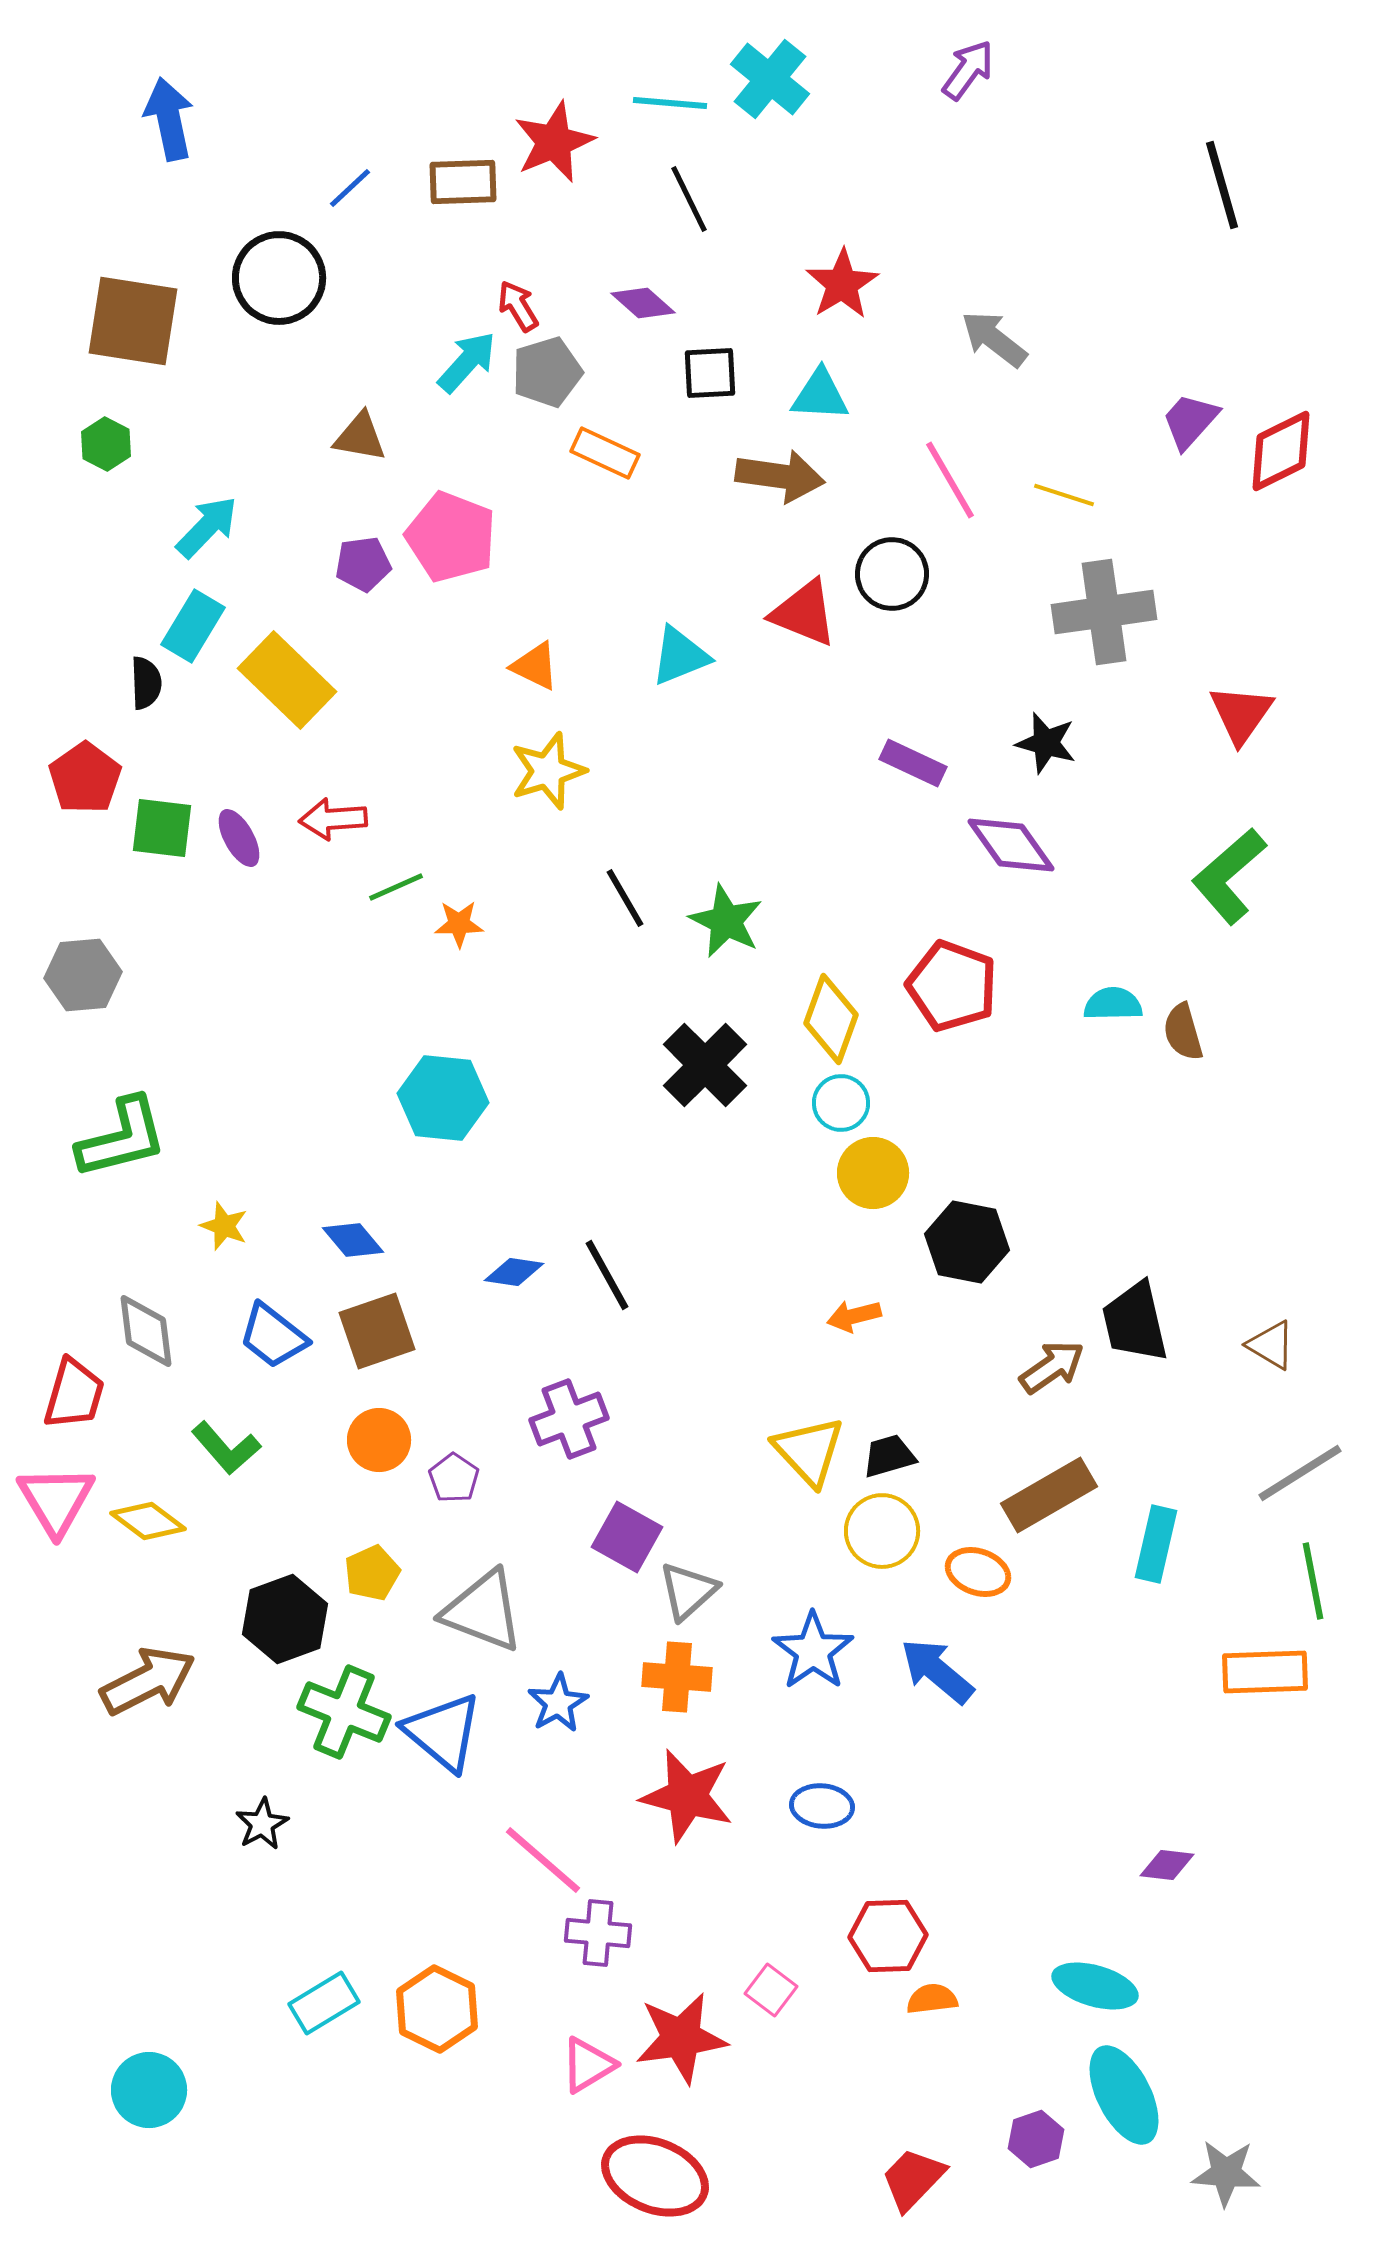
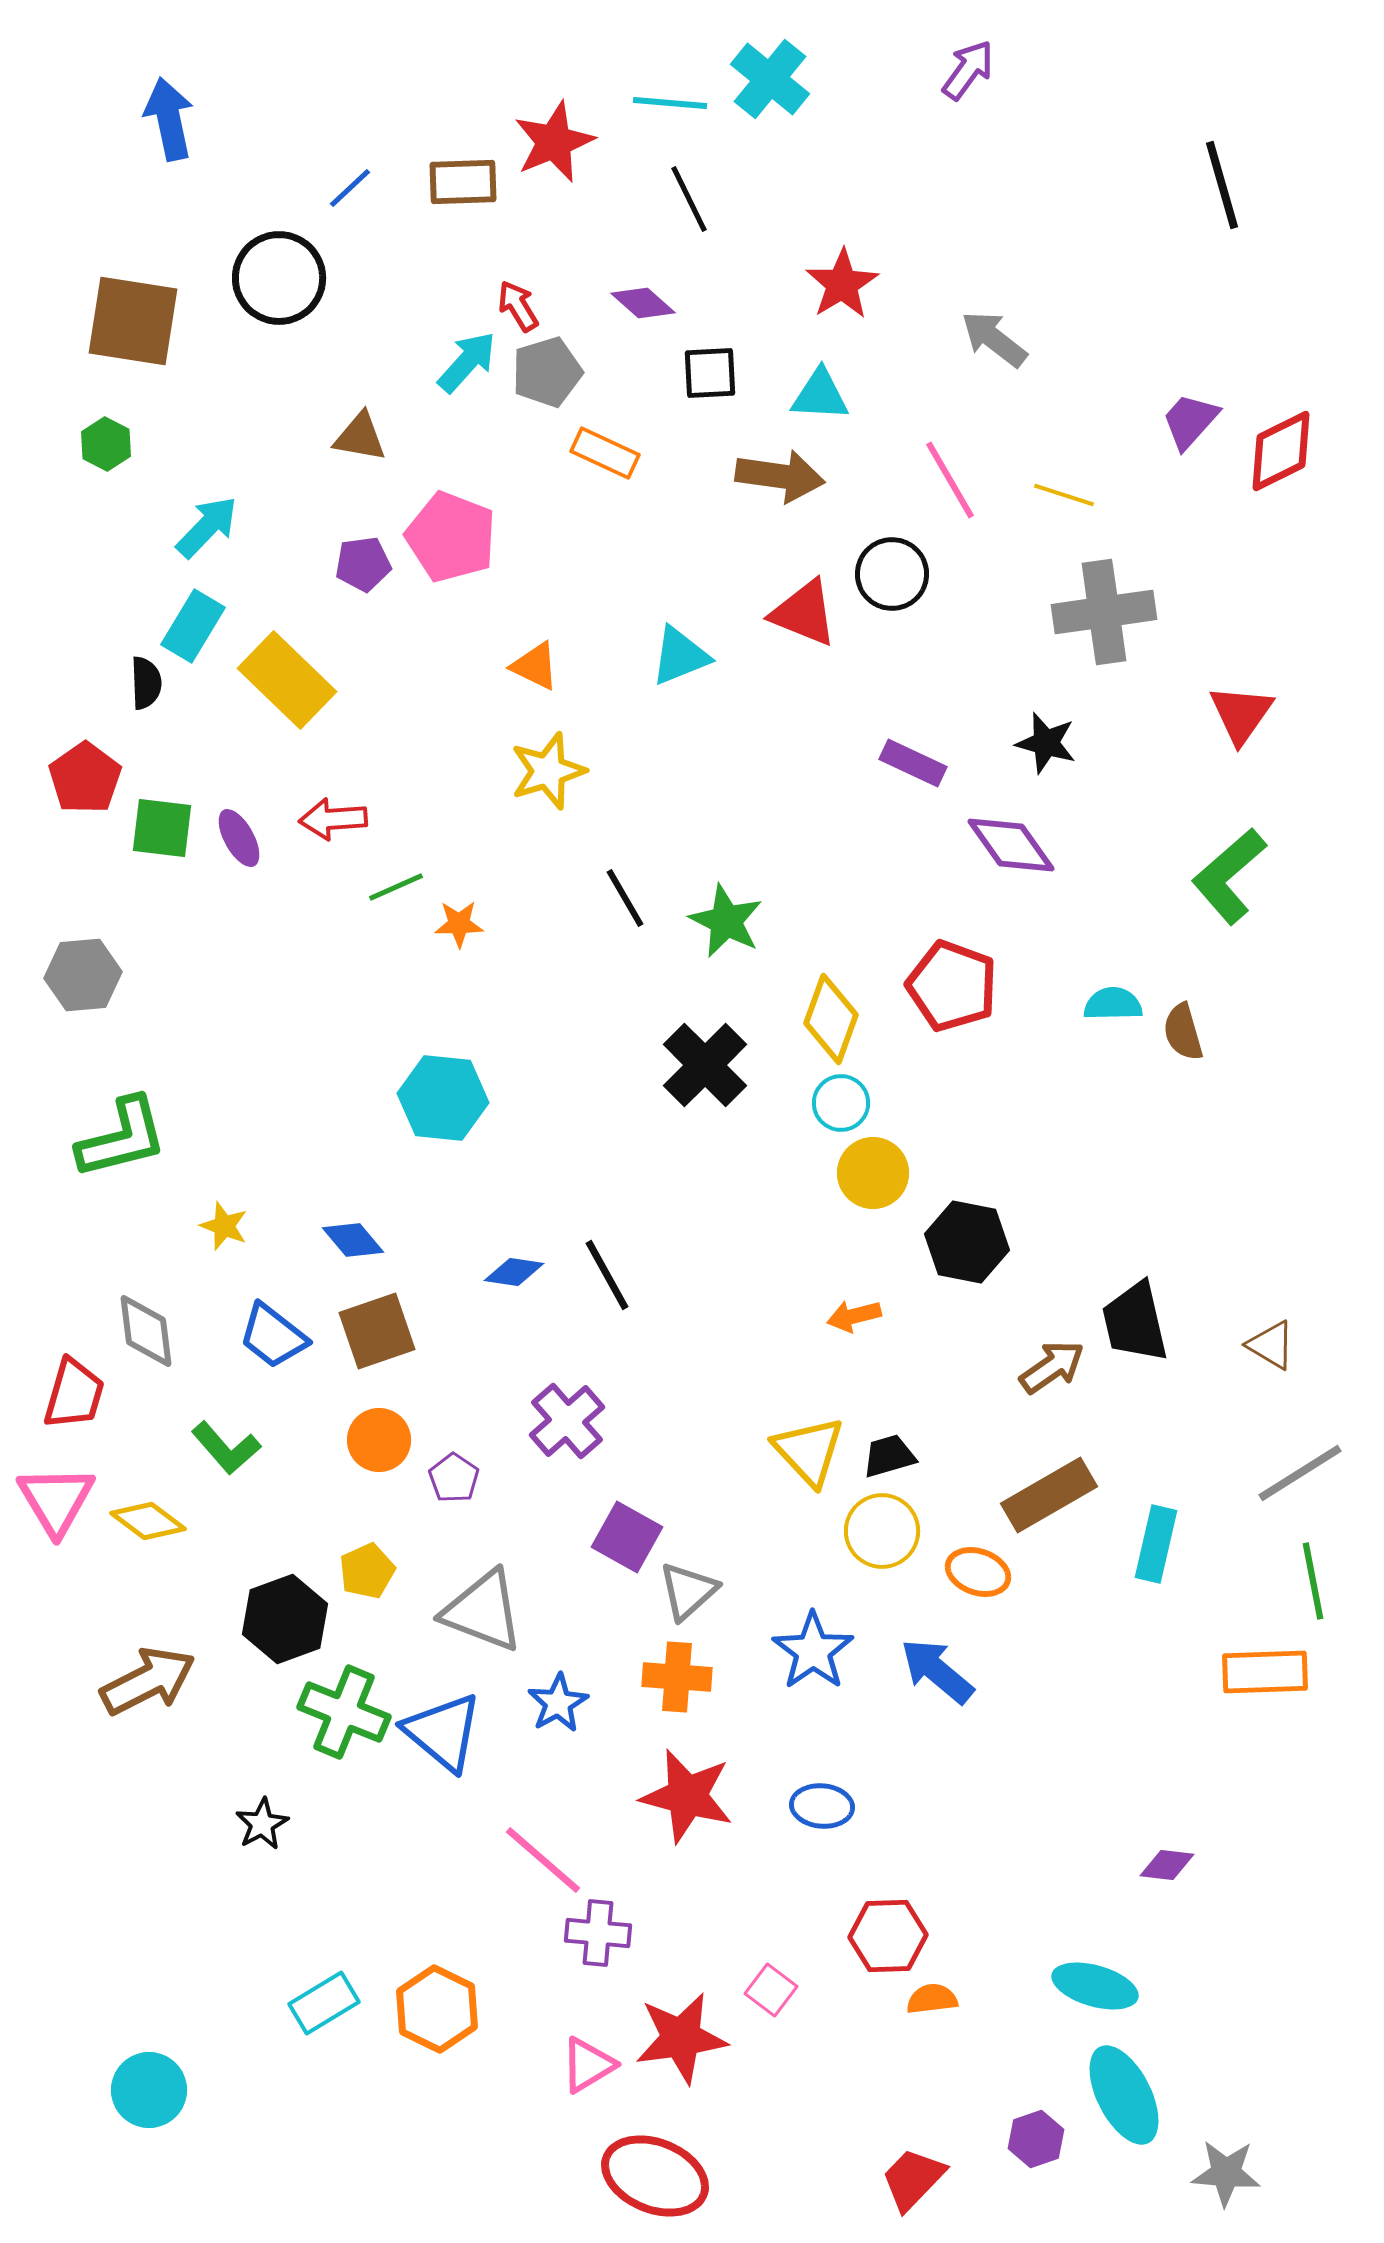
purple cross at (569, 1419): moved 2 px left, 2 px down; rotated 20 degrees counterclockwise
yellow pentagon at (372, 1573): moved 5 px left, 2 px up
